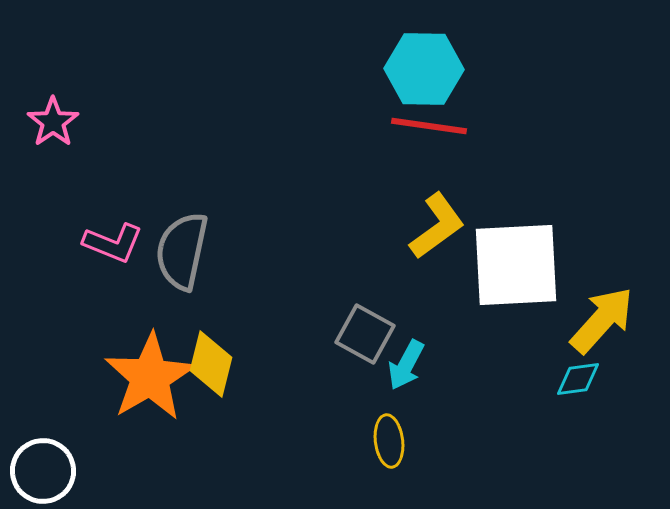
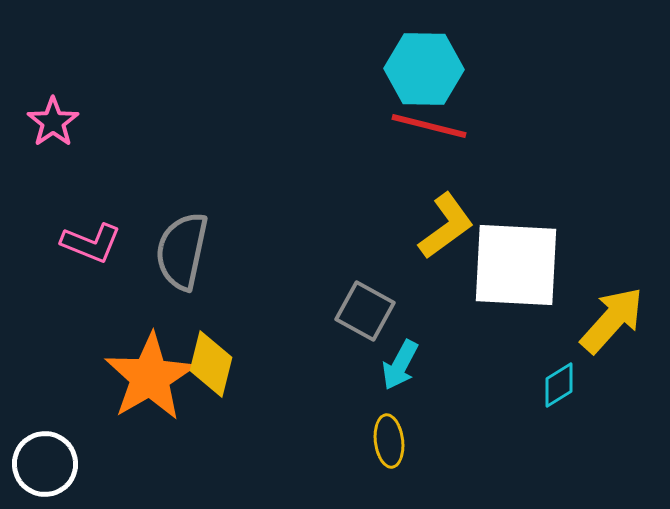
red line: rotated 6 degrees clockwise
yellow L-shape: moved 9 px right
pink L-shape: moved 22 px left
white square: rotated 6 degrees clockwise
yellow arrow: moved 10 px right
gray square: moved 23 px up
cyan arrow: moved 6 px left
cyan diamond: moved 19 px left, 6 px down; rotated 24 degrees counterclockwise
white circle: moved 2 px right, 7 px up
